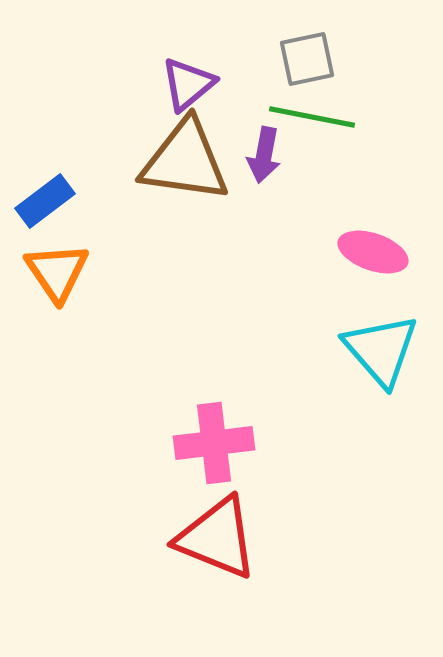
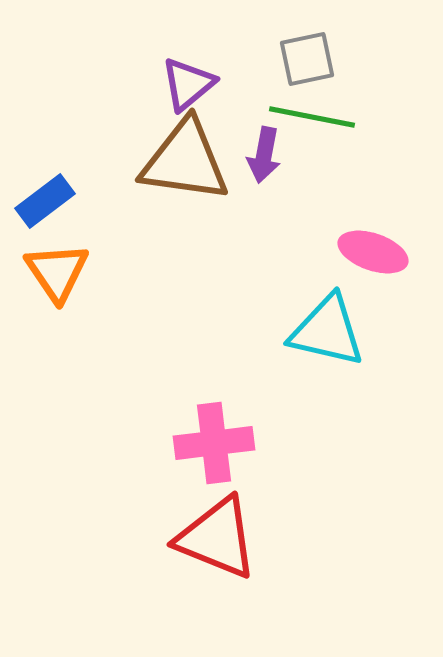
cyan triangle: moved 54 px left, 19 px up; rotated 36 degrees counterclockwise
